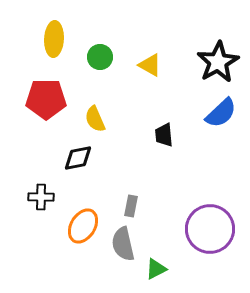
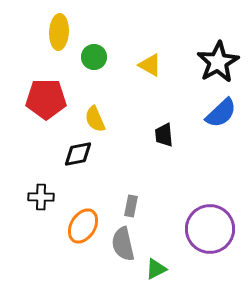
yellow ellipse: moved 5 px right, 7 px up
green circle: moved 6 px left
black diamond: moved 4 px up
